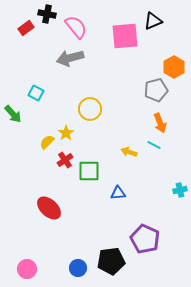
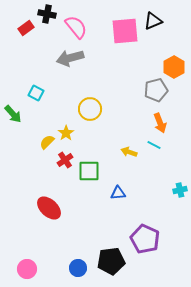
pink square: moved 5 px up
